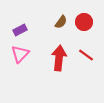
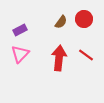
red circle: moved 3 px up
